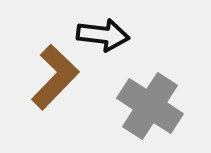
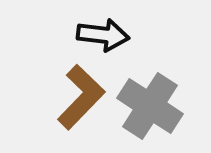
brown L-shape: moved 26 px right, 20 px down
